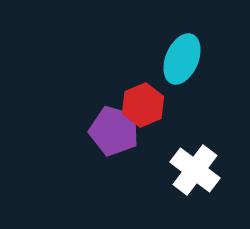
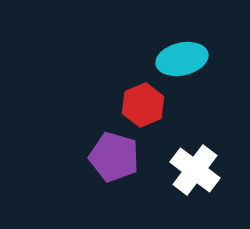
cyan ellipse: rotated 54 degrees clockwise
purple pentagon: moved 26 px down
